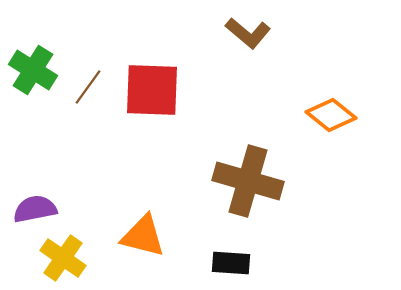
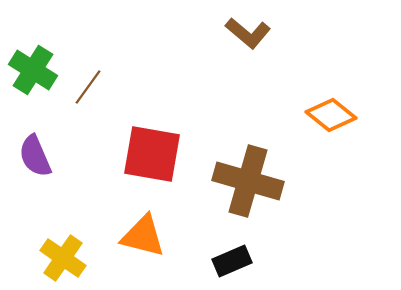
red square: moved 64 px down; rotated 8 degrees clockwise
purple semicircle: moved 53 px up; rotated 102 degrees counterclockwise
black rectangle: moved 1 px right, 2 px up; rotated 27 degrees counterclockwise
